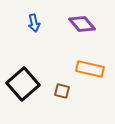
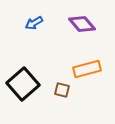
blue arrow: rotated 72 degrees clockwise
orange rectangle: moved 3 px left; rotated 28 degrees counterclockwise
brown square: moved 1 px up
